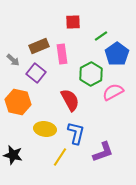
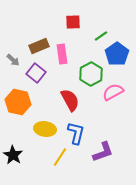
black star: rotated 18 degrees clockwise
